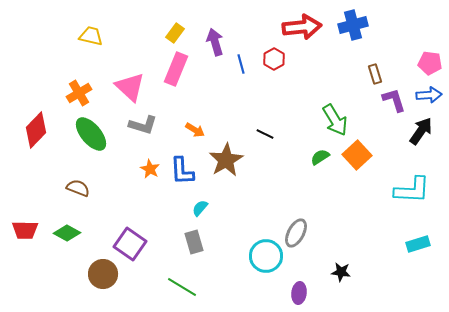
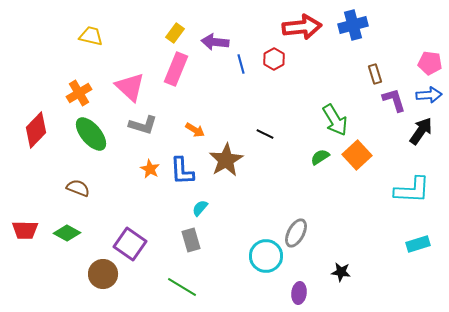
purple arrow: rotated 68 degrees counterclockwise
gray rectangle: moved 3 px left, 2 px up
